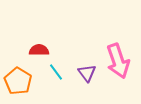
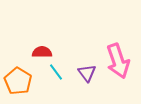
red semicircle: moved 3 px right, 2 px down
